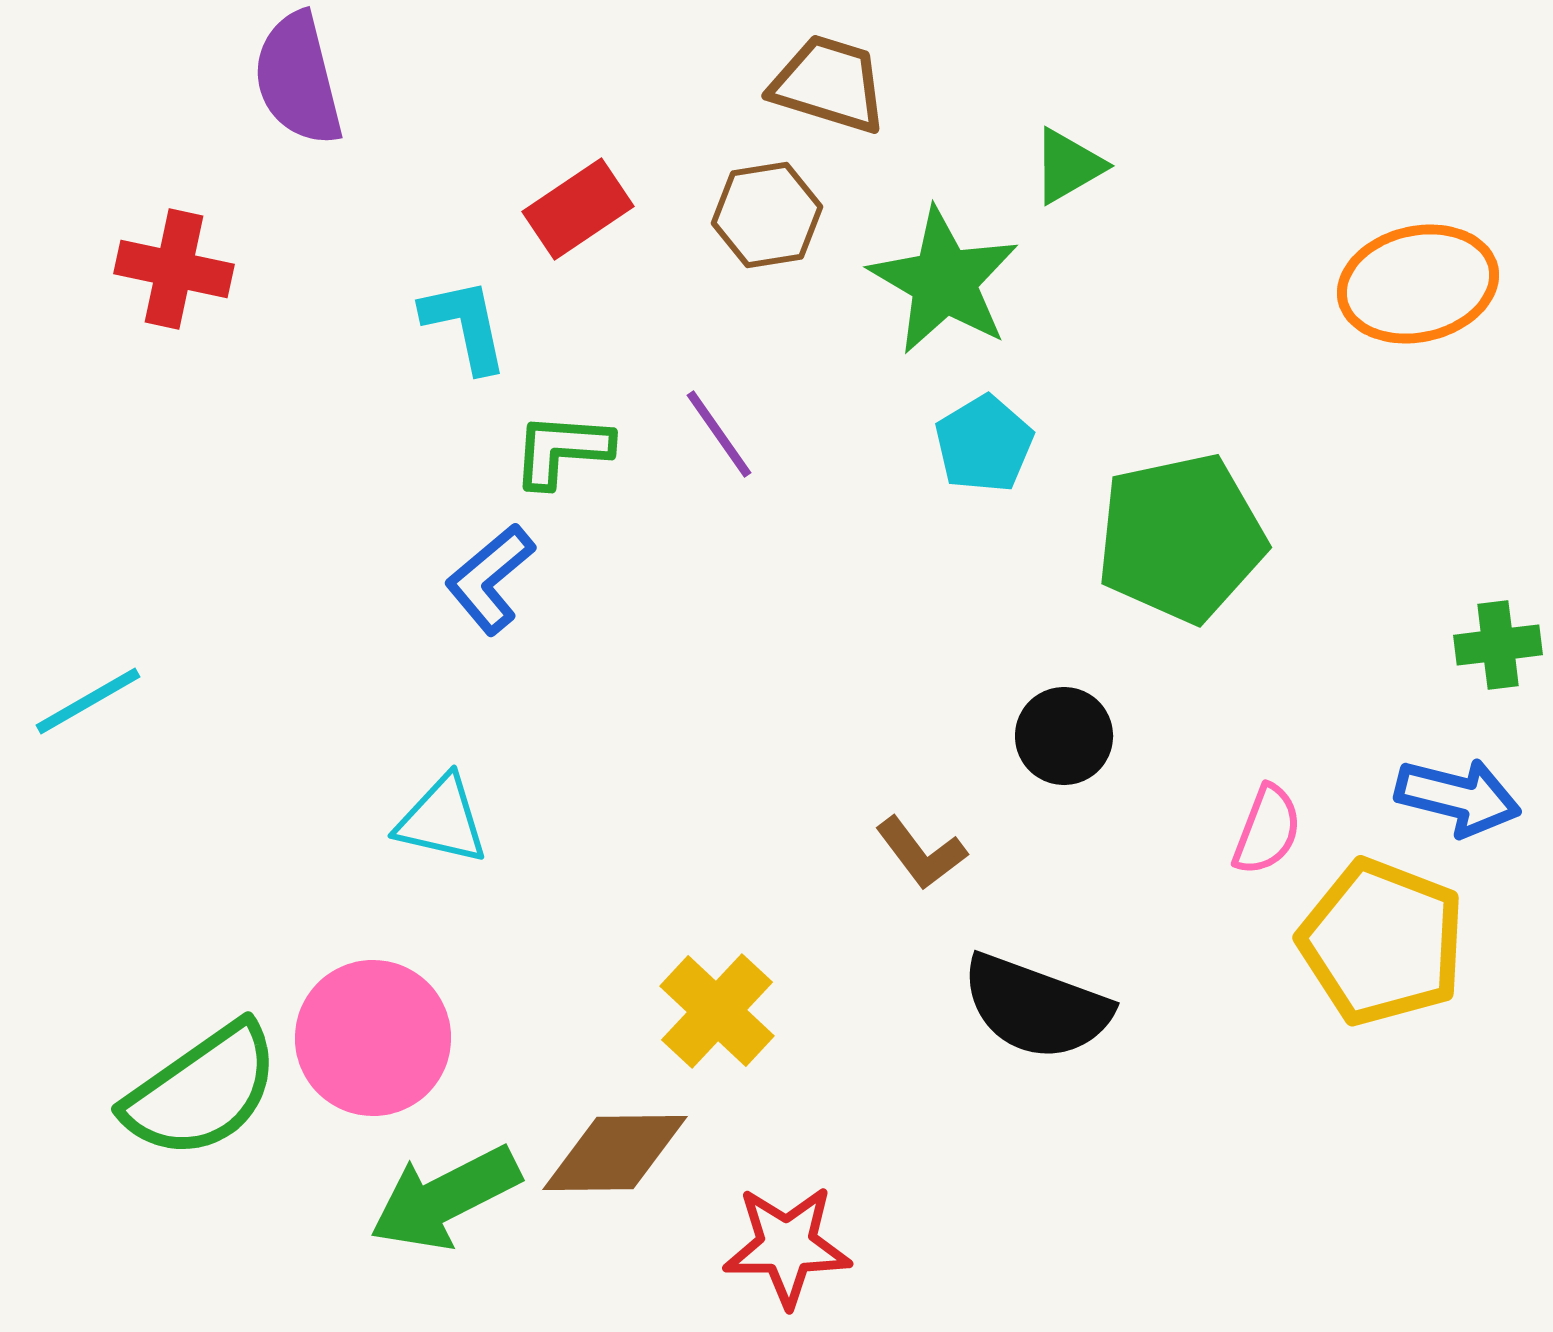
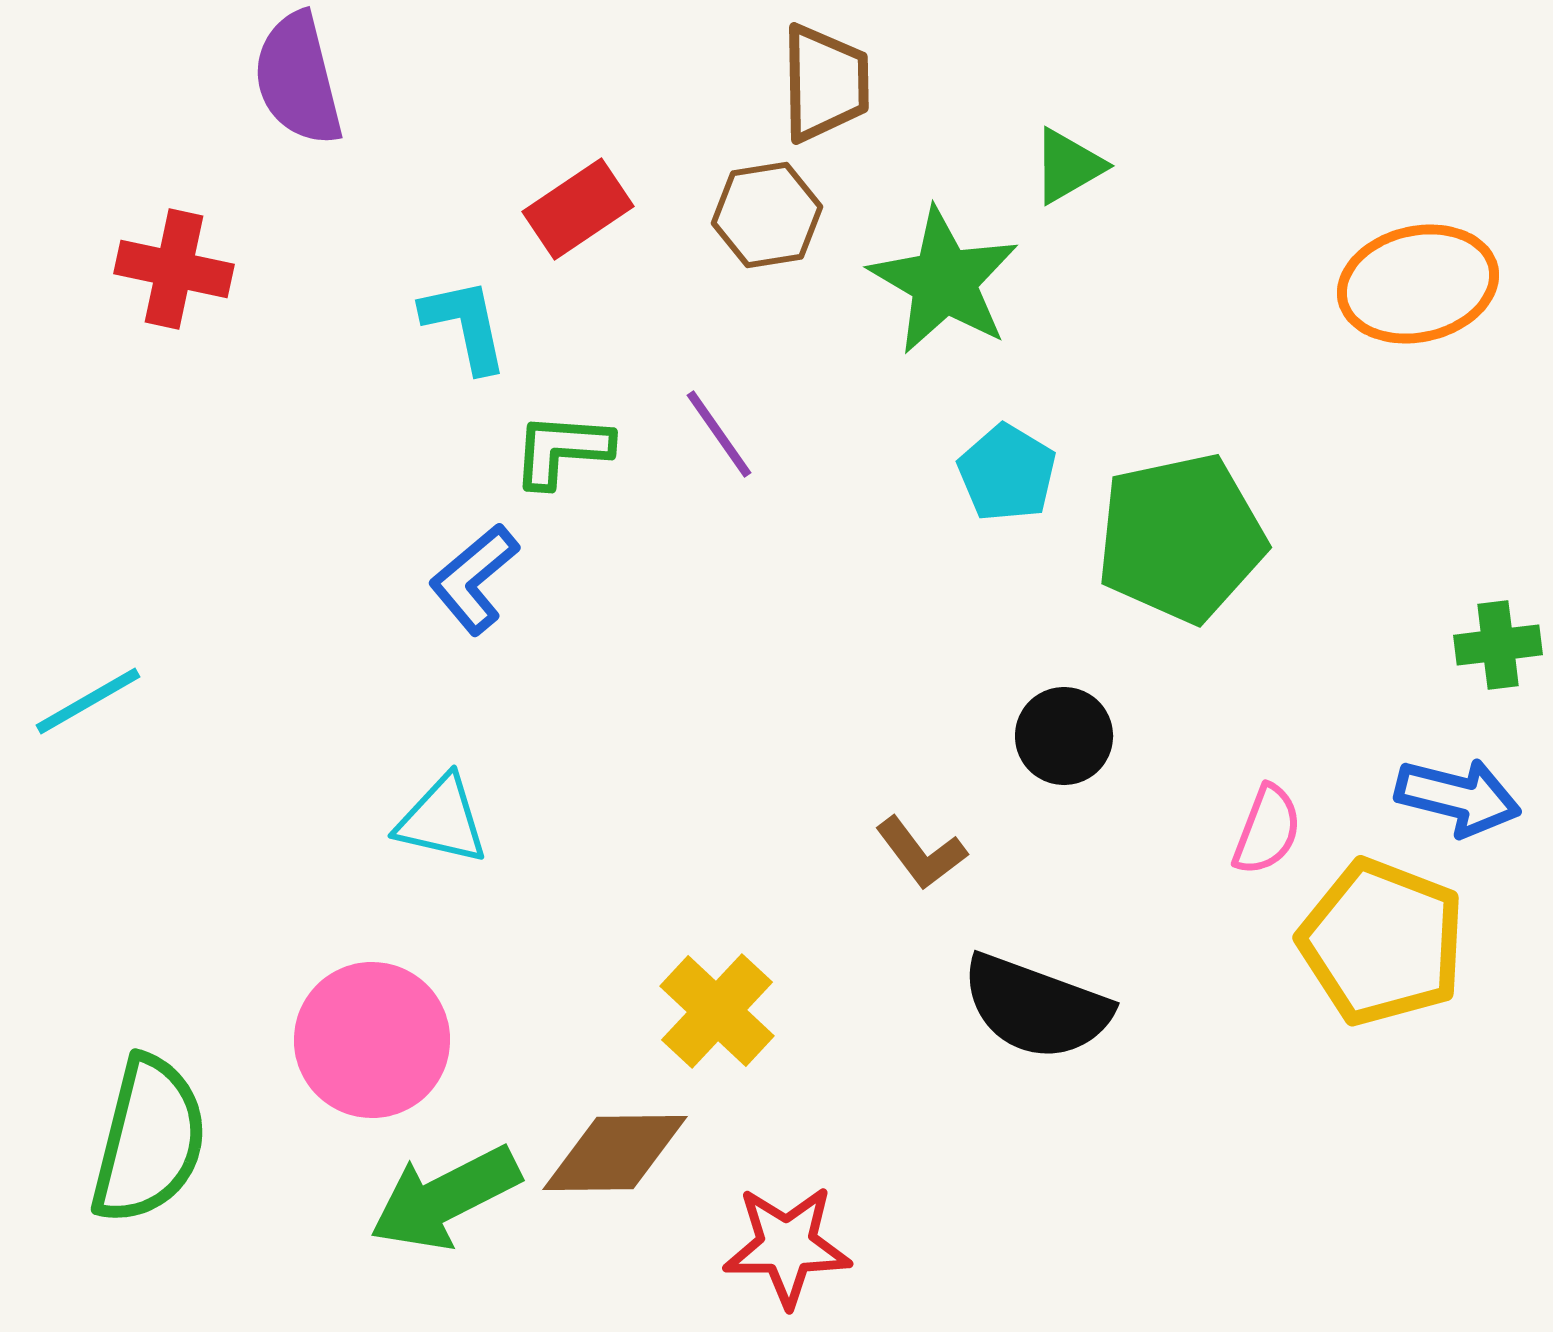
brown trapezoid: moved 4 px left, 1 px up; rotated 72 degrees clockwise
cyan pentagon: moved 23 px right, 29 px down; rotated 10 degrees counterclockwise
blue L-shape: moved 16 px left
pink circle: moved 1 px left, 2 px down
green semicircle: moved 53 px left, 49 px down; rotated 41 degrees counterclockwise
